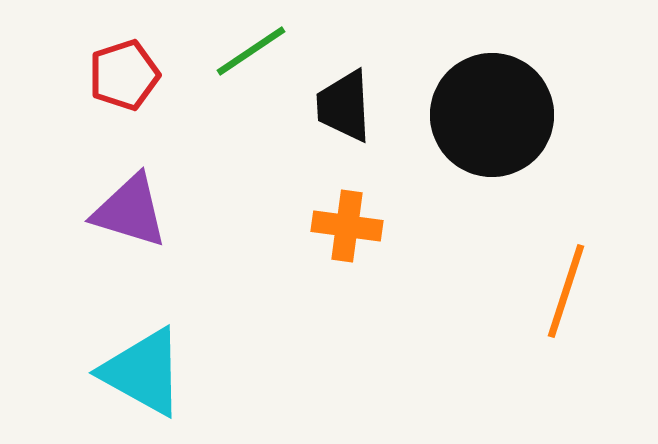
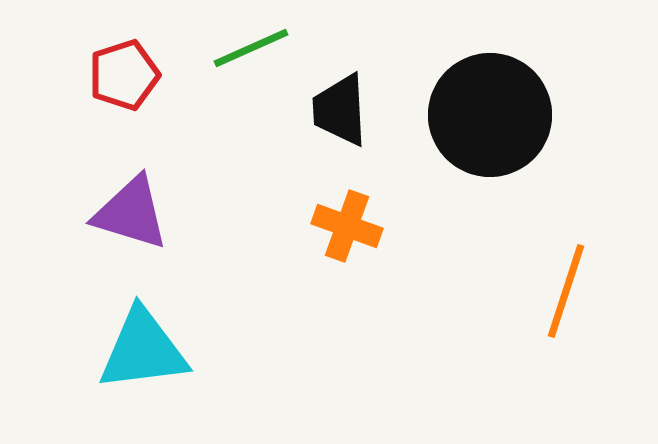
green line: moved 3 px up; rotated 10 degrees clockwise
black trapezoid: moved 4 px left, 4 px down
black circle: moved 2 px left
purple triangle: moved 1 px right, 2 px down
orange cross: rotated 12 degrees clockwise
cyan triangle: moved 22 px up; rotated 36 degrees counterclockwise
